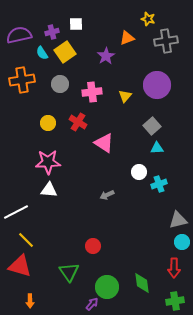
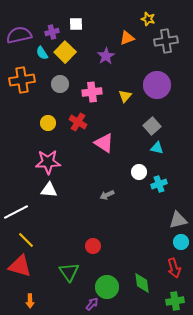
yellow square: rotated 10 degrees counterclockwise
cyan triangle: rotated 16 degrees clockwise
cyan circle: moved 1 px left
red arrow: rotated 18 degrees counterclockwise
